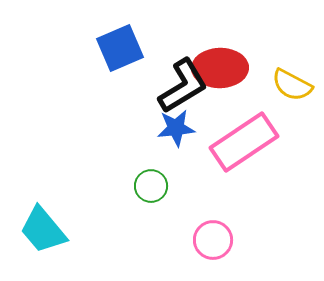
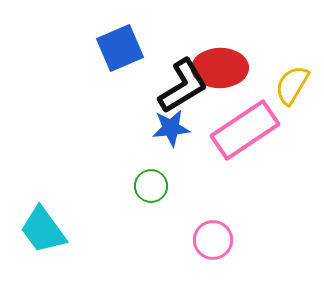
yellow semicircle: rotated 93 degrees clockwise
blue star: moved 5 px left
pink rectangle: moved 1 px right, 12 px up
cyan trapezoid: rotated 4 degrees clockwise
